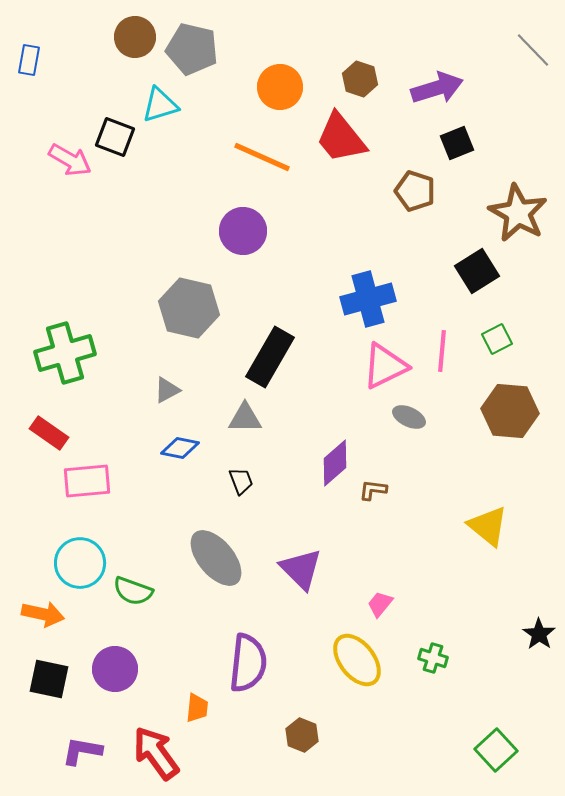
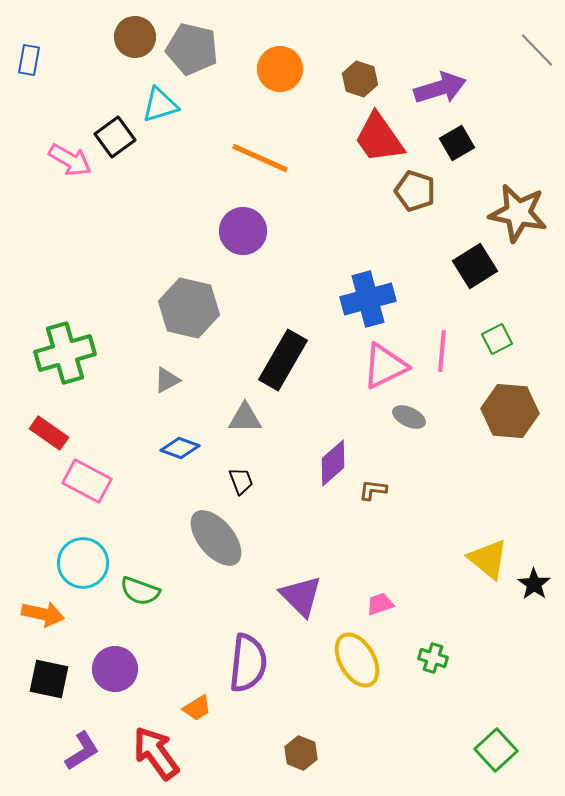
gray line at (533, 50): moved 4 px right
orange circle at (280, 87): moved 18 px up
purple arrow at (437, 88): moved 3 px right
black square at (115, 137): rotated 33 degrees clockwise
red trapezoid at (341, 138): moved 38 px right; rotated 4 degrees clockwise
black square at (457, 143): rotated 8 degrees counterclockwise
orange line at (262, 157): moved 2 px left, 1 px down
brown star at (518, 213): rotated 18 degrees counterclockwise
black square at (477, 271): moved 2 px left, 5 px up
black rectangle at (270, 357): moved 13 px right, 3 px down
gray triangle at (167, 390): moved 10 px up
blue diamond at (180, 448): rotated 9 degrees clockwise
purple diamond at (335, 463): moved 2 px left
pink rectangle at (87, 481): rotated 33 degrees clockwise
yellow triangle at (488, 526): moved 33 px down
gray ellipse at (216, 558): moved 20 px up
cyan circle at (80, 563): moved 3 px right
purple triangle at (301, 569): moved 27 px down
green semicircle at (133, 591): moved 7 px right
pink trapezoid at (380, 604): rotated 32 degrees clockwise
black star at (539, 634): moved 5 px left, 50 px up
yellow ellipse at (357, 660): rotated 8 degrees clockwise
orange trapezoid at (197, 708): rotated 52 degrees clockwise
brown hexagon at (302, 735): moved 1 px left, 18 px down
purple L-shape at (82, 751): rotated 138 degrees clockwise
